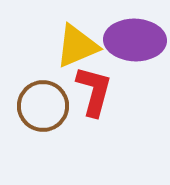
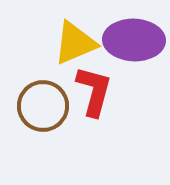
purple ellipse: moved 1 px left
yellow triangle: moved 2 px left, 3 px up
